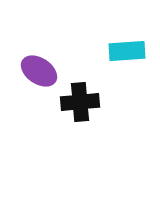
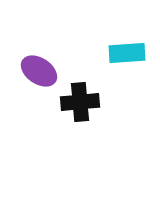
cyan rectangle: moved 2 px down
